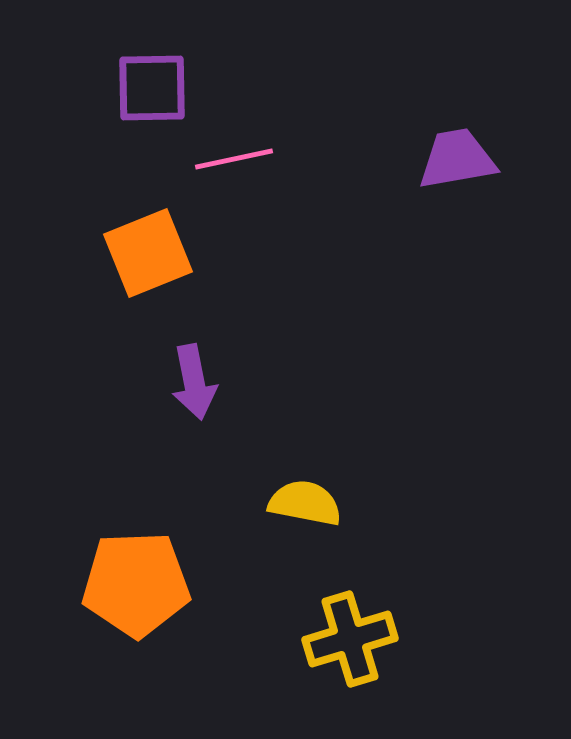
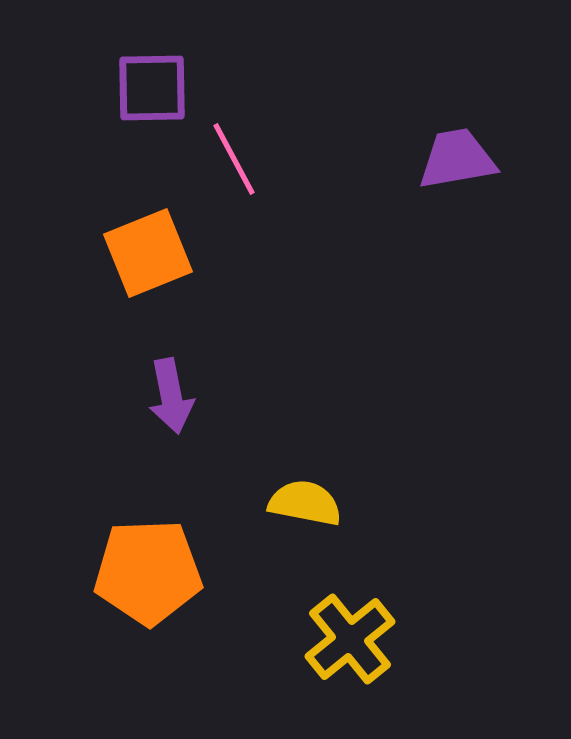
pink line: rotated 74 degrees clockwise
purple arrow: moved 23 px left, 14 px down
orange pentagon: moved 12 px right, 12 px up
yellow cross: rotated 22 degrees counterclockwise
